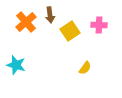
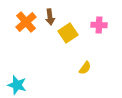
brown arrow: moved 2 px down
yellow square: moved 2 px left, 2 px down
cyan star: moved 1 px right, 20 px down
